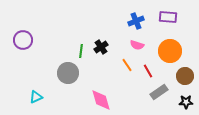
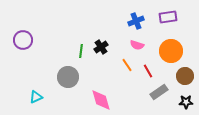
purple rectangle: rotated 12 degrees counterclockwise
orange circle: moved 1 px right
gray circle: moved 4 px down
